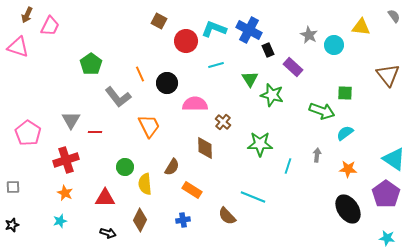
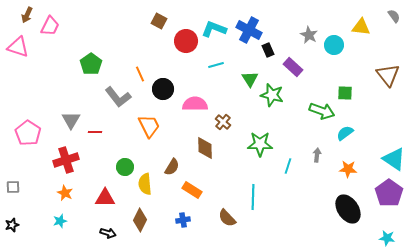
black circle at (167, 83): moved 4 px left, 6 px down
purple pentagon at (386, 194): moved 3 px right, 1 px up
cyan line at (253, 197): rotated 70 degrees clockwise
brown semicircle at (227, 216): moved 2 px down
